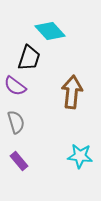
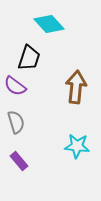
cyan diamond: moved 1 px left, 7 px up
brown arrow: moved 4 px right, 5 px up
cyan star: moved 3 px left, 10 px up
